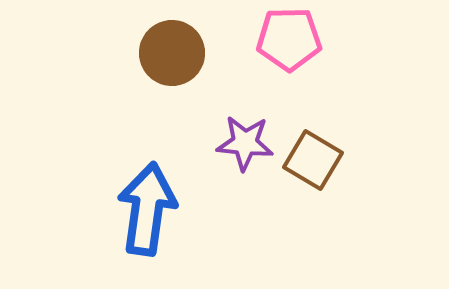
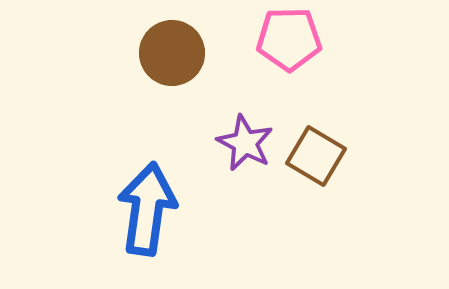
purple star: rotated 22 degrees clockwise
brown square: moved 3 px right, 4 px up
